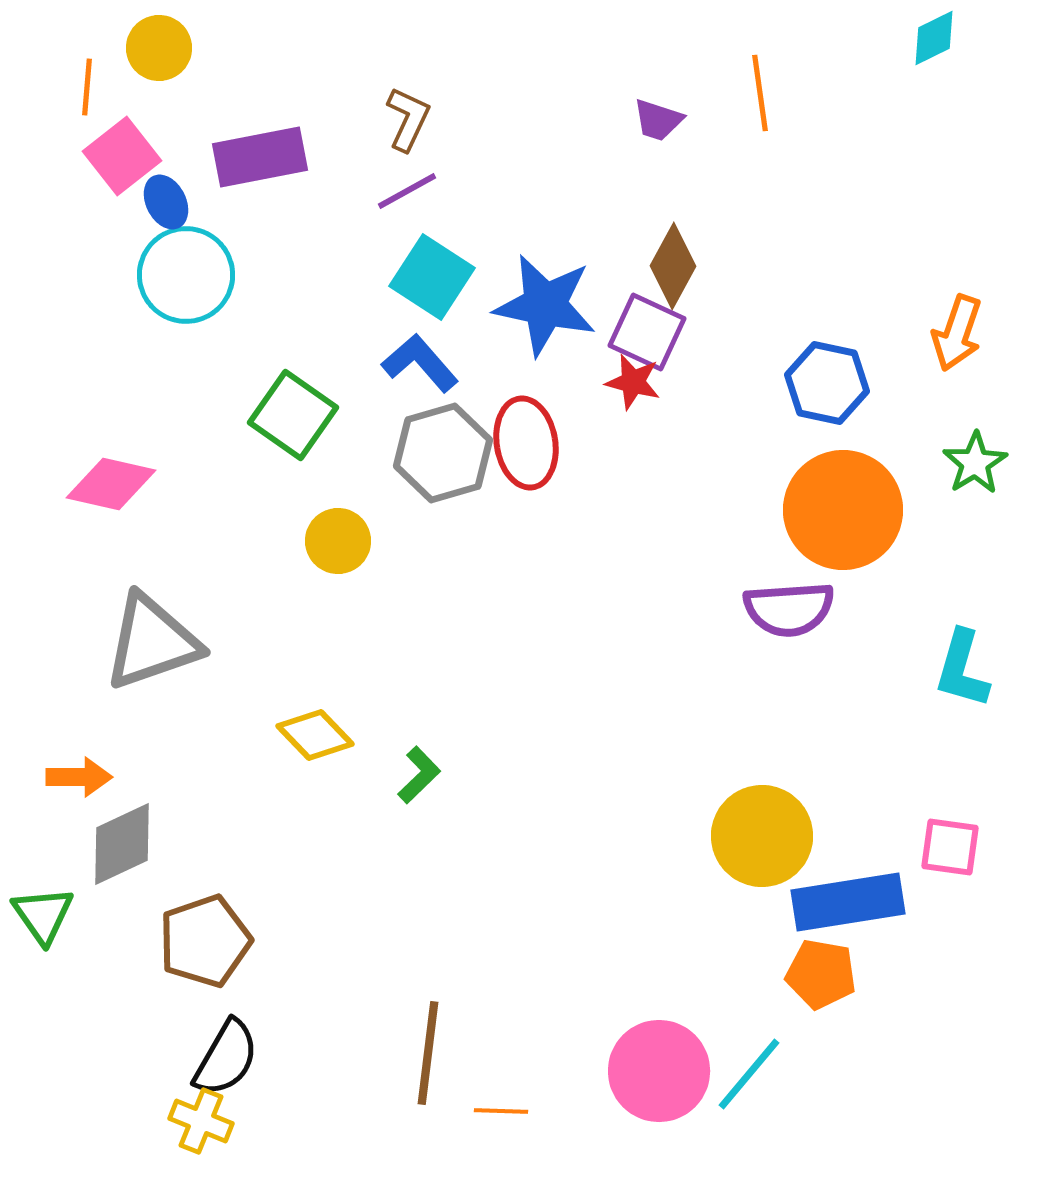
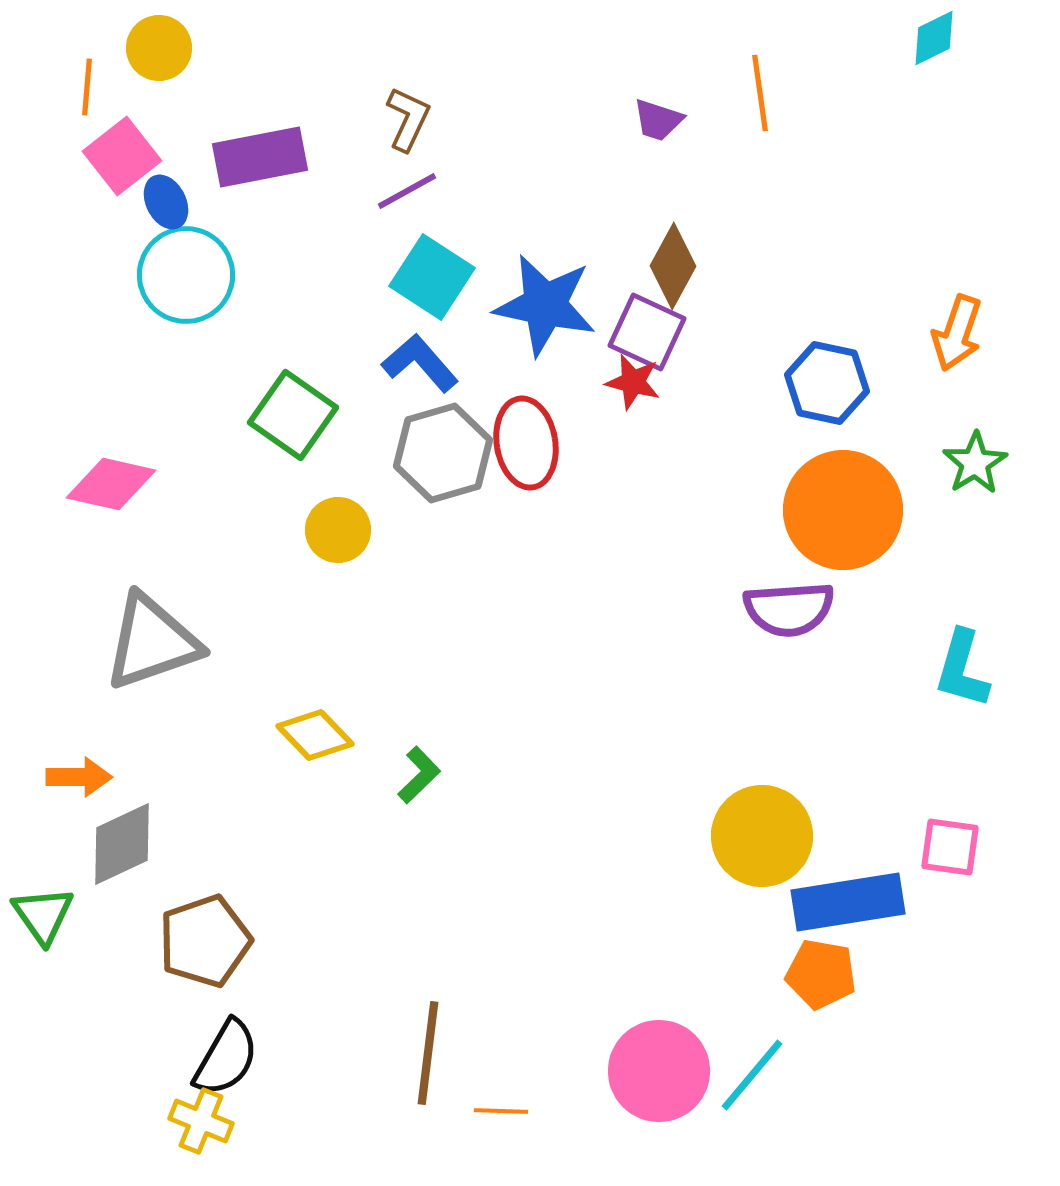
yellow circle at (338, 541): moved 11 px up
cyan line at (749, 1074): moved 3 px right, 1 px down
